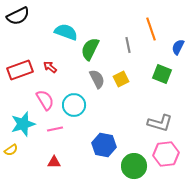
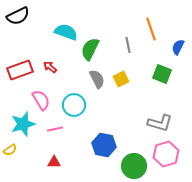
pink semicircle: moved 4 px left
yellow semicircle: moved 1 px left
pink hexagon: rotated 10 degrees counterclockwise
